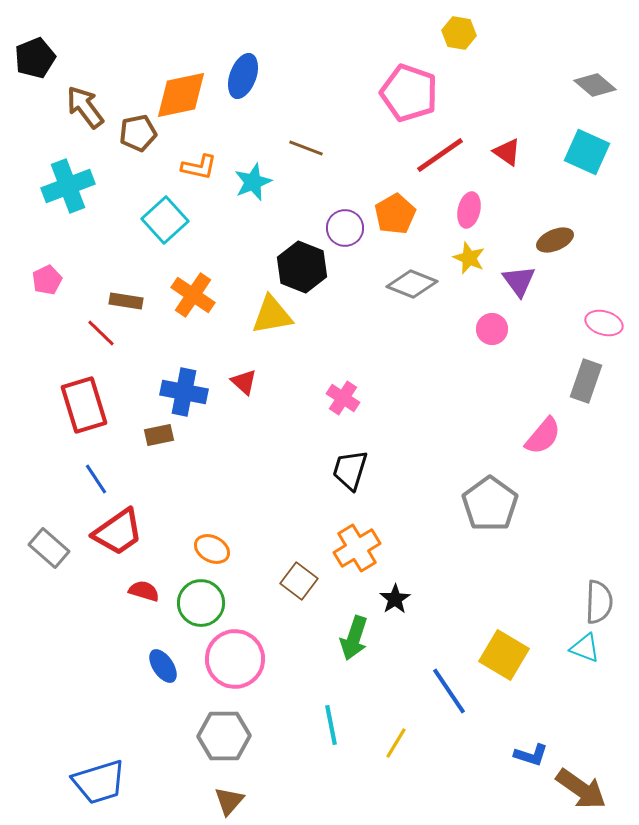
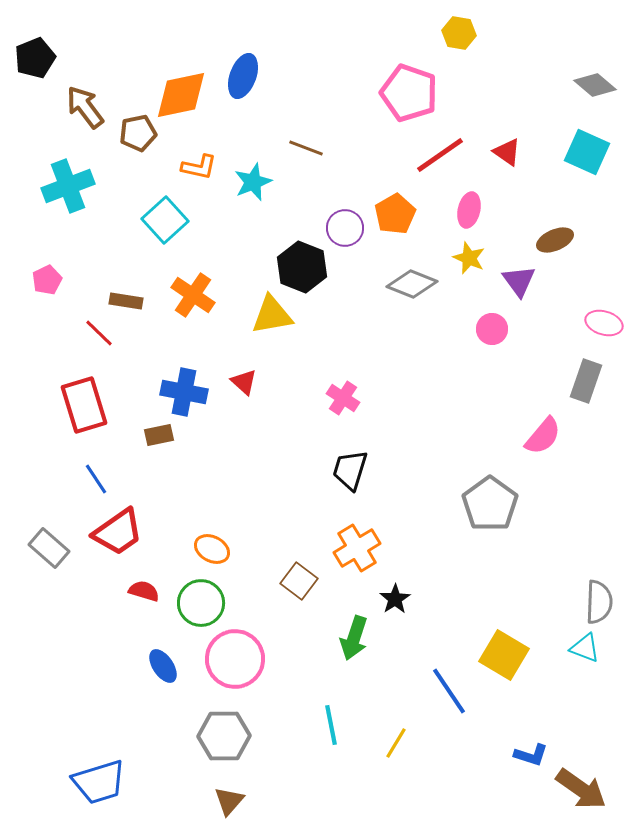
red line at (101, 333): moved 2 px left
